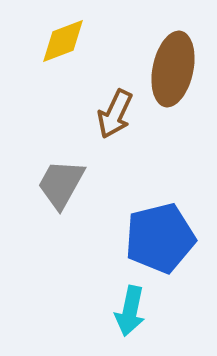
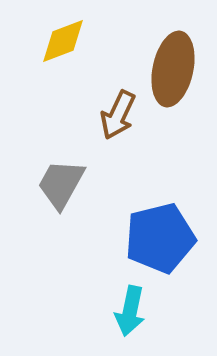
brown arrow: moved 3 px right, 1 px down
